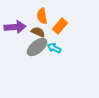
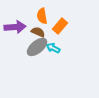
cyan arrow: moved 1 px left
